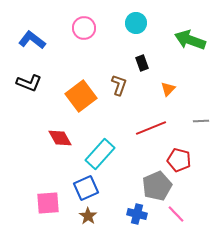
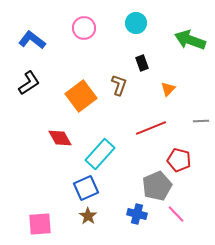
black L-shape: rotated 55 degrees counterclockwise
pink square: moved 8 px left, 21 px down
